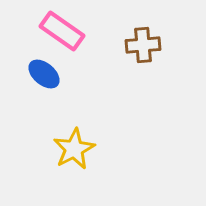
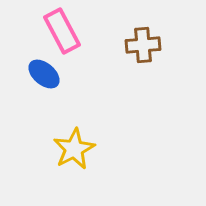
pink rectangle: rotated 27 degrees clockwise
